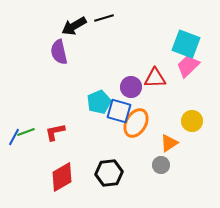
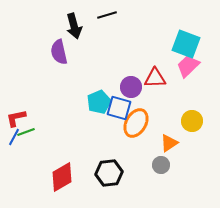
black line: moved 3 px right, 3 px up
black arrow: rotated 75 degrees counterclockwise
blue square: moved 3 px up
red L-shape: moved 39 px left, 14 px up
